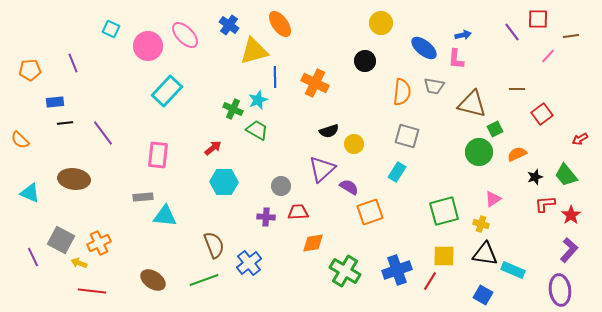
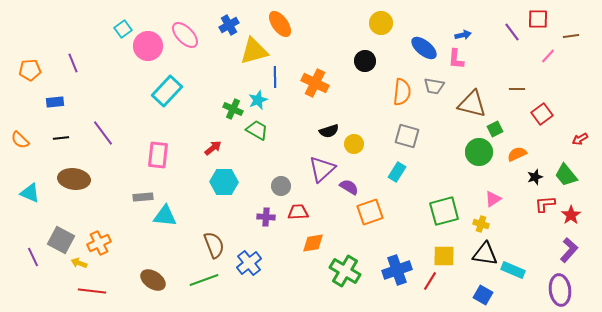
blue cross at (229, 25): rotated 24 degrees clockwise
cyan square at (111, 29): moved 12 px right; rotated 30 degrees clockwise
black line at (65, 123): moved 4 px left, 15 px down
